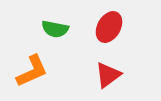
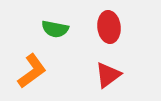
red ellipse: rotated 36 degrees counterclockwise
orange L-shape: rotated 12 degrees counterclockwise
